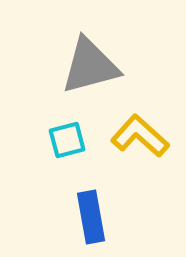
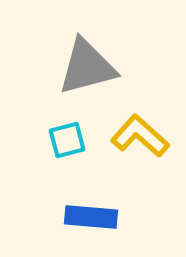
gray triangle: moved 3 px left, 1 px down
blue rectangle: rotated 75 degrees counterclockwise
